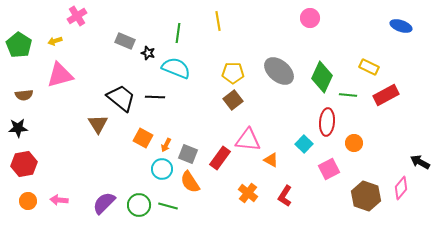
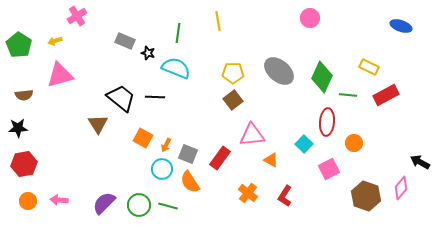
pink triangle at (248, 140): moved 4 px right, 5 px up; rotated 12 degrees counterclockwise
